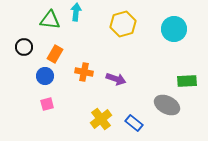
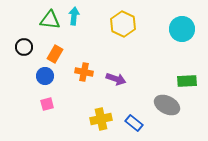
cyan arrow: moved 2 px left, 4 px down
yellow hexagon: rotated 20 degrees counterclockwise
cyan circle: moved 8 px right
yellow cross: rotated 25 degrees clockwise
